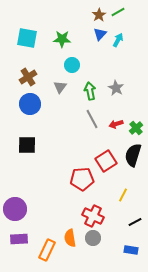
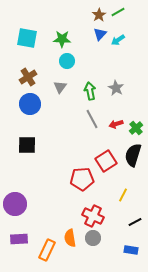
cyan arrow: rotated 152 degrees counterclockwise
cyan circle: moved 5 px left, 4 px up
purple circle: moved 5 px up
